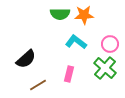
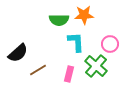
green semicircle: moved 1 px left, 6 px down
cyan L-shape: rotated 50 degrees clockwise
black semicircle: moved 8 px left, 6 px up
green cross: moved 9 px left, 2 px up
brown line: moved 15 px up
